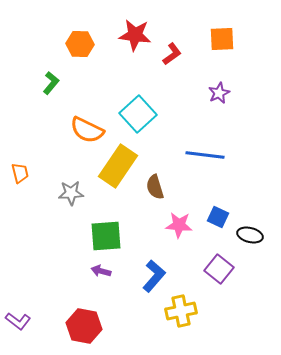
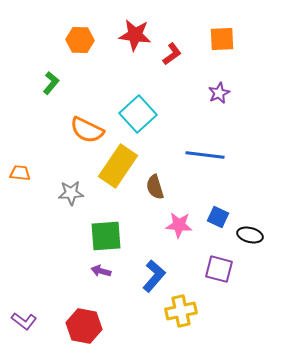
orange hexagon: moved 4 px up
orange trapezoid: rotated 70 degrees counterclockwise
purple square: rotated 24 degrees counterclockwise
purple L-shape: moved 6 px right
